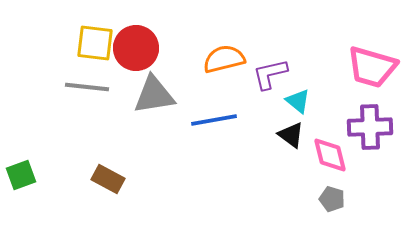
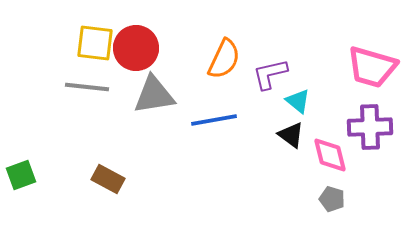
orange semicircle: rotated 129 degrees clockwise
